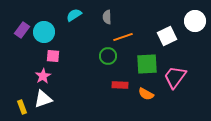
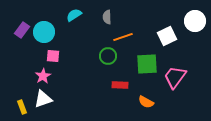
orange semicircle: moved 8 px down
